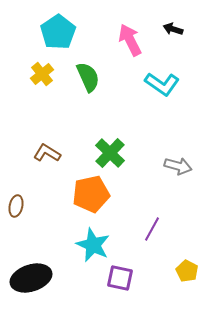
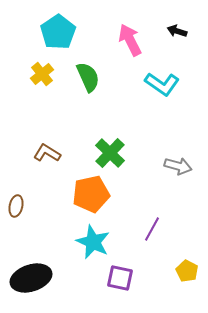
black arrow: moved 4 px right, 2 px down
cyan star: moved 3 px up
